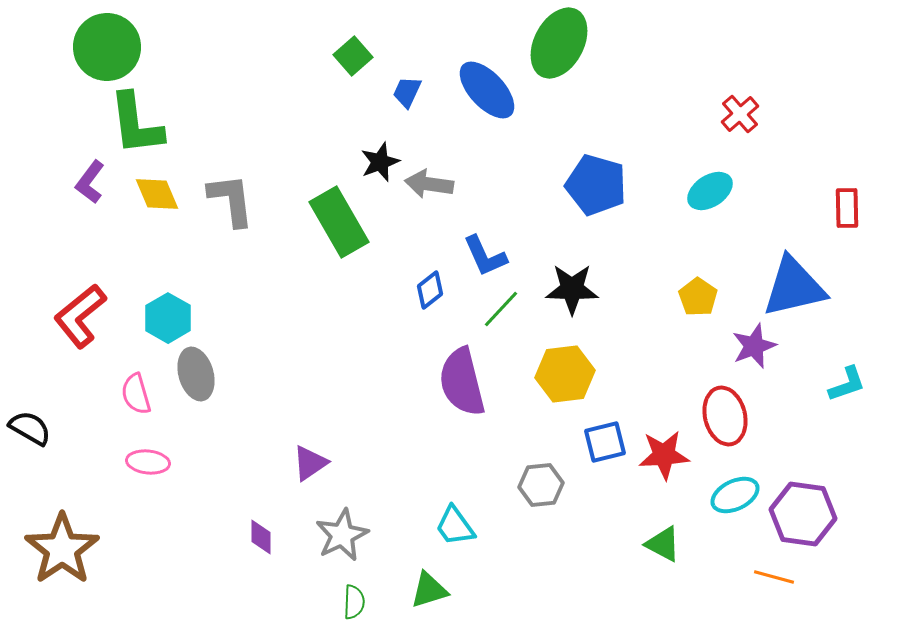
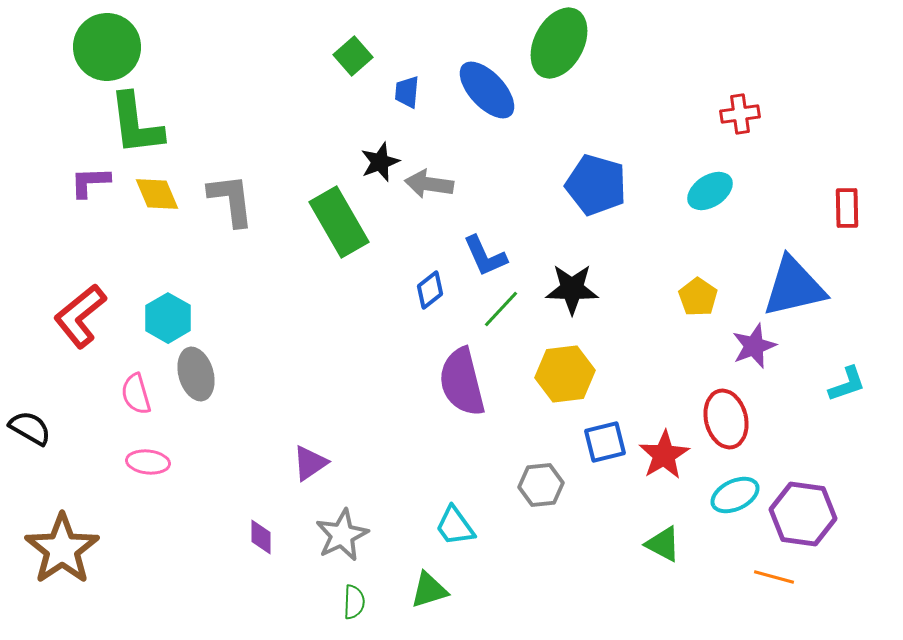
blue trapezoid at (407, 92): rotated 20 degrees counterclockwise
red cross at (740, 114): rotated 33 degrees clockwise
purple L-shape at (90, 182): rotated 51 degrees clockwise
red ellipse at (725, 416): moved 1 px right, 3 px down
red star at (664, 455): rotated 27 degrees counterclockwise
